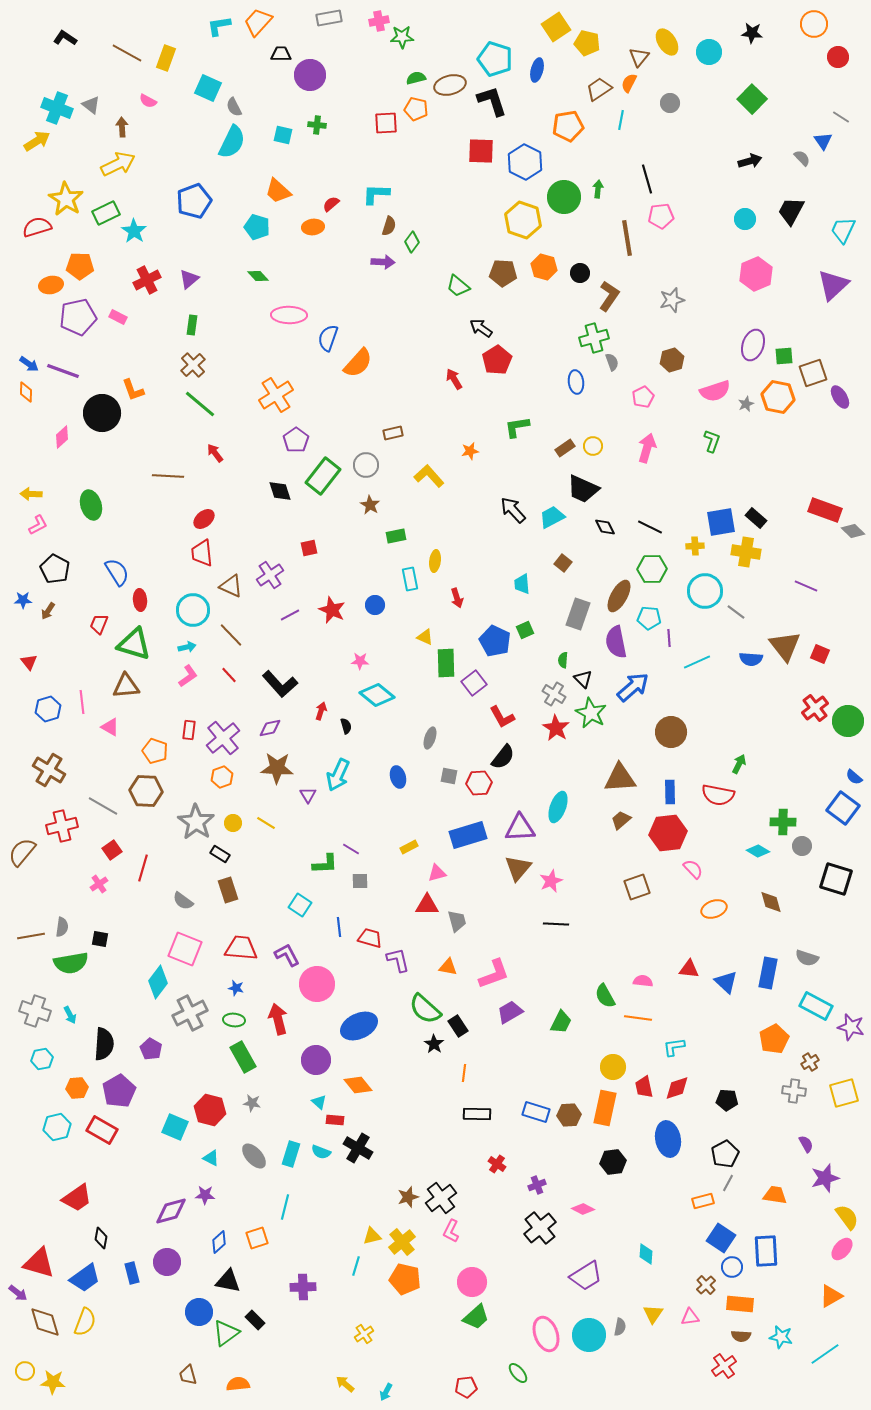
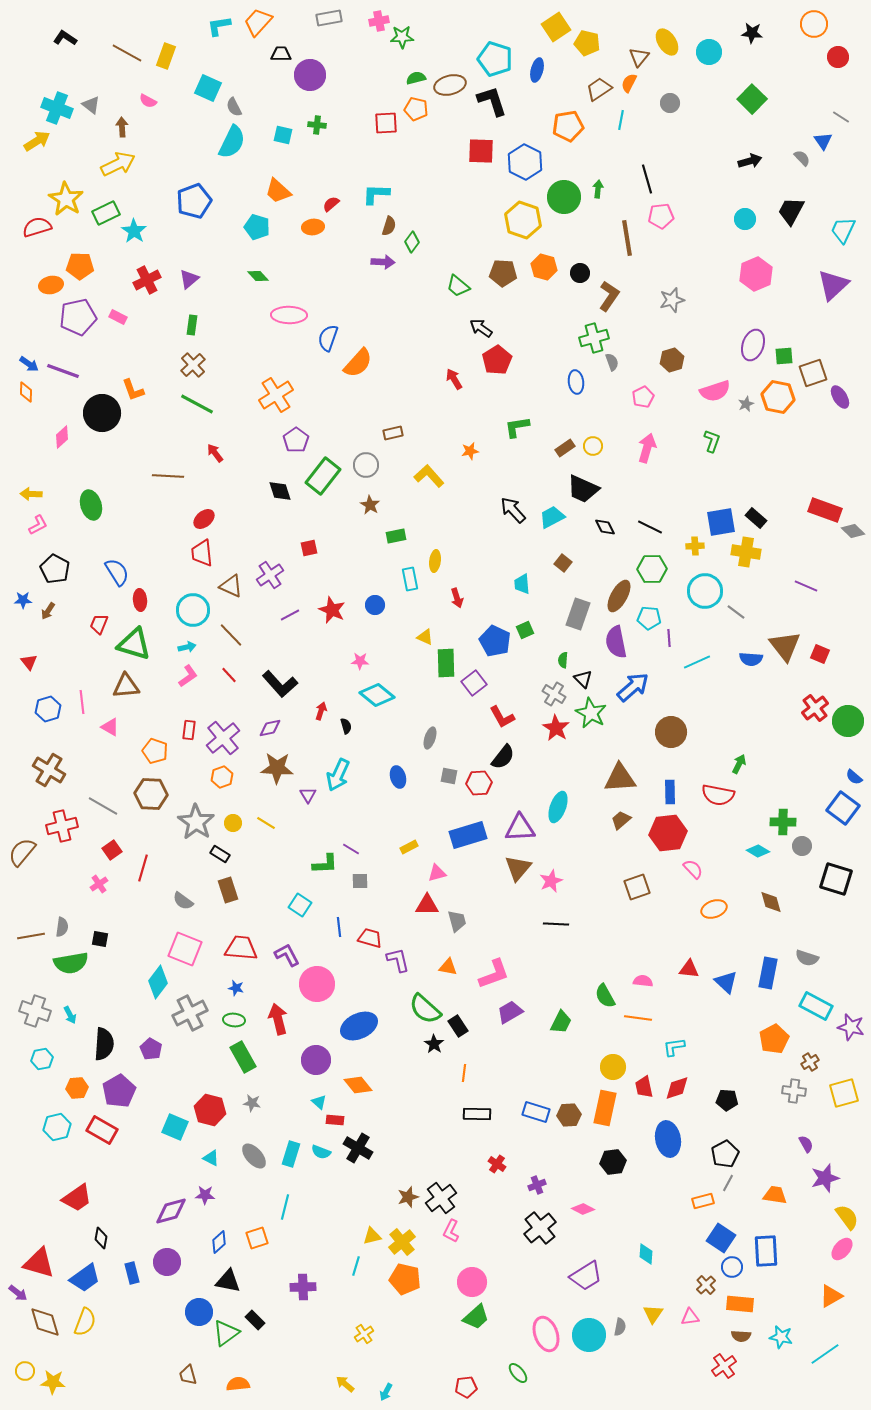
yellow rectangle at (166, 58): moved 2 px up
green line at (200, 404): moved 3 px left; rotated 12 degrees counterclockwise
brown hexagon at (146, 791): moved 5 px right, 3 px down
